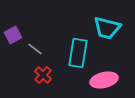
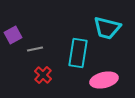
gray line: rotated 49 degrees counterclockwise
